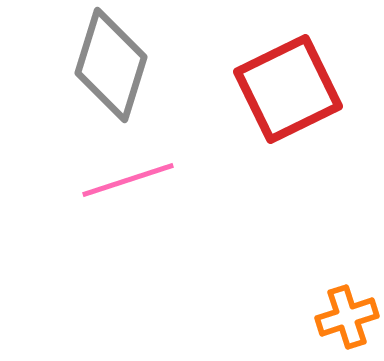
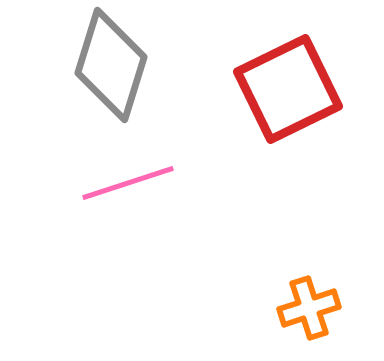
pink line: moved 3 px down
orange cross: moved 38 px left, 9 px up
